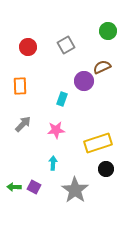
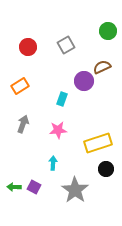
orange rectangle: rotated 60 degrees clockwise
gray arrow: rotated 24 degrees counterclockwise
pink star: moved 2 px right
